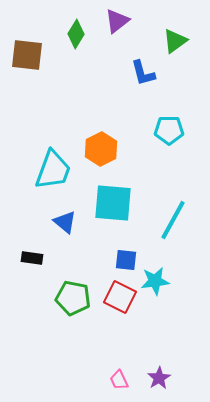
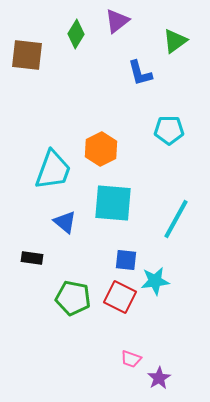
blue L-shape: moved 3 px left
cyan line: moved 3 px right, 1 px up
pink trapezoid: moved 12 px right, 21 px up; rotated 45 degrees counterclockwise
